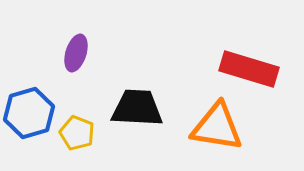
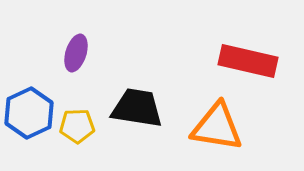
red rectangle: moved 1 px left, 8 px up; rotated 4 degrees counterclockwise
black trapezoid: rotated 6 degrees clockwise
blue hexagon: rotated 9 degrees counterclockwise
yellow pentagon: moved 7 px up; rotated 24 degrees counterclockwise
